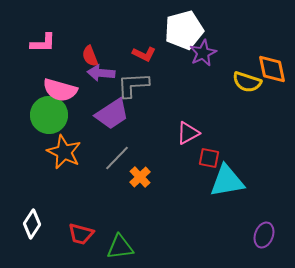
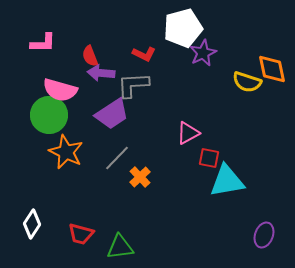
white pentagon: moved 1 px left, 2 px up
orange star: moved 2 px right
